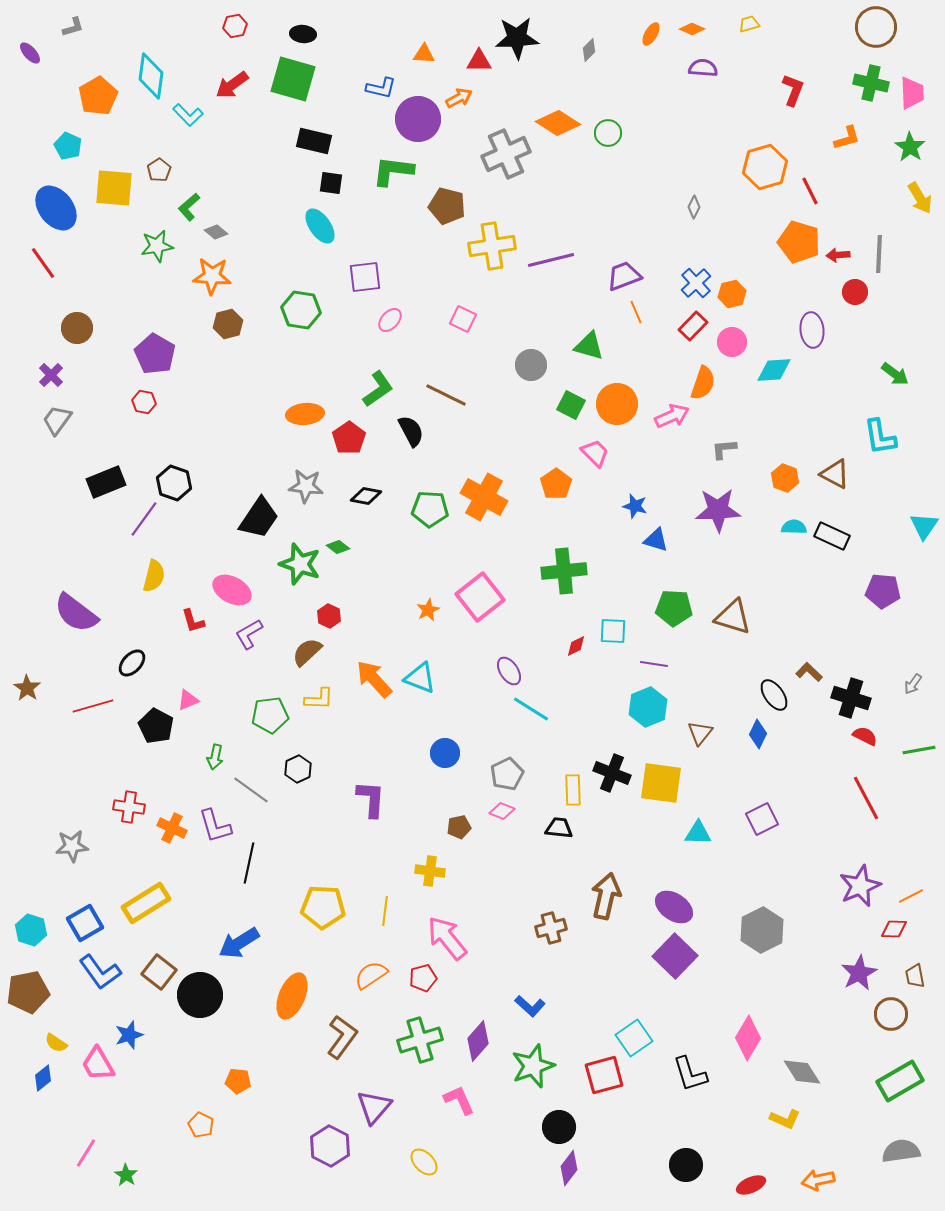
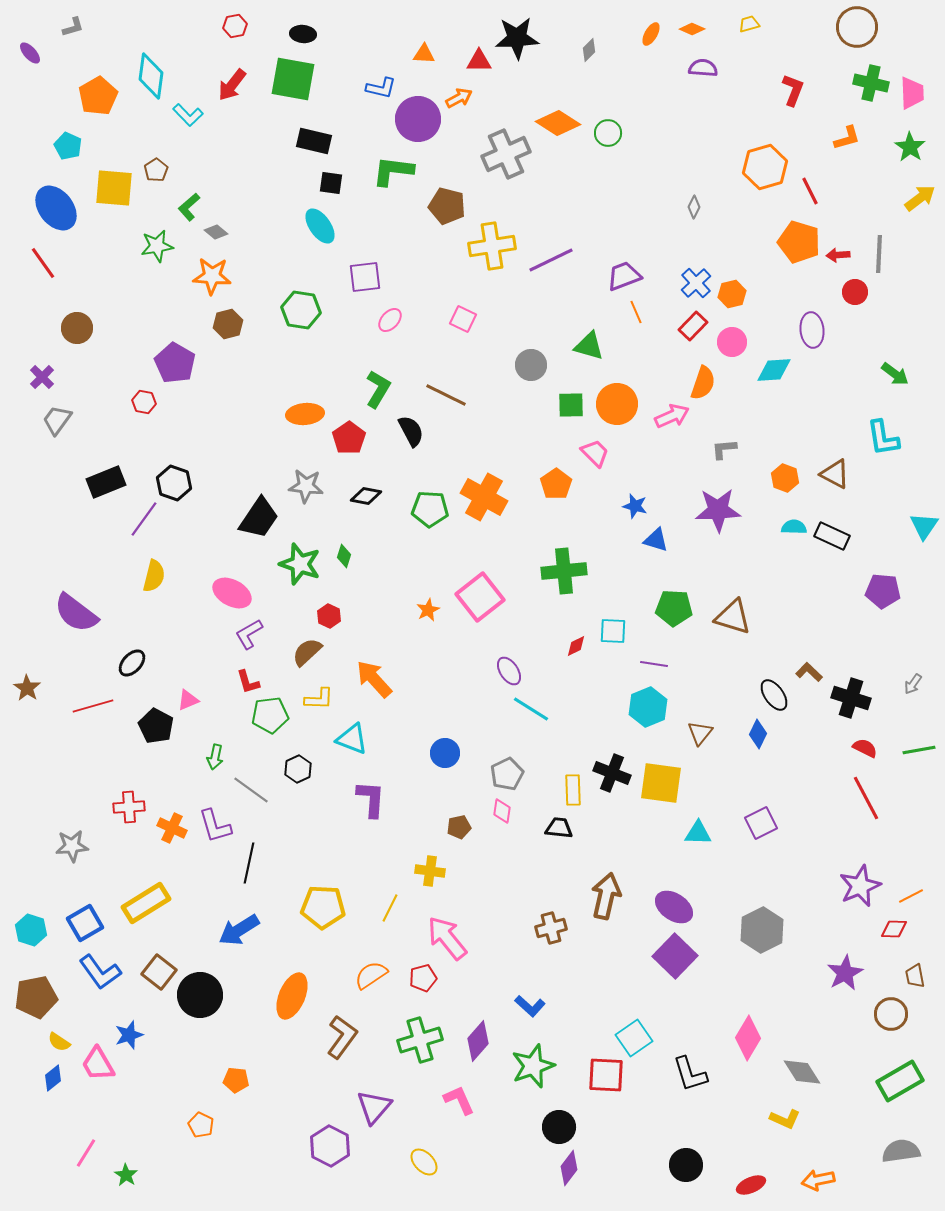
brown circle at (876, 27): moved 19 px left
green square at (293, 79): rotated 6 degrees counterclockwise
red arrow at (232, 85): rotated 16 degrees counterclockwise
brown pentagon at (159, 170): moved 3 px left
yellow arrow at (920, 198): rotated 96 degrees counterclockwise
purple line at (551, 260): rotated 12 degrees counterclockwise
purple pentagon at (155, 354): moved 20 px right, 9 px down
purple cross at (51, 375): moved 9 px left, 2 px down
green L-shape at (378, 389): rotated 24 degrees counterclockwise
green square at (571, 405): rotated 28 degrees counterclockwise
cyan L-shape at (880, 437): moved 3 px right, 1 px down
green diamond at (338, 547): moved 6 px right, 9 px down; rotated 70 degrees clockwise
pink ellipse at (232, 590): moved 3 px down
red L-shape at (193, 621): moved 55 px right, 61 px down
cyan triangle at (420, 678): moved 68 px left, 61 px down
red semicircle at (865, 736): moved 12 px down
red cross at (129, 807): rotated 12 degrees counterclockwise
pink diamond at (502, 811): rotated 75 degrees clockwise
purple square at (762, 819): moved 1 px left, 4 px down
yellow line at (385, 911): moved 5 px right, 3 px up; rotated 20 degrees clockwise
blue arrow at (239, 943): moved 13 px up
purple star at (859, 973): moved 14 px left
brown pentagon at (28, 992): moved 8 px right, 5 px down
yellow semicircle at (56, 1043): moved 3 px right, 1 px up
red square at (604, 1075): moved 2 px right; rotated 18 degrees clockwise
blue diamond at (43, 1078): moved 10 px right
orange pentagon at (238, 1081): moved 2 px left, 1 px up
